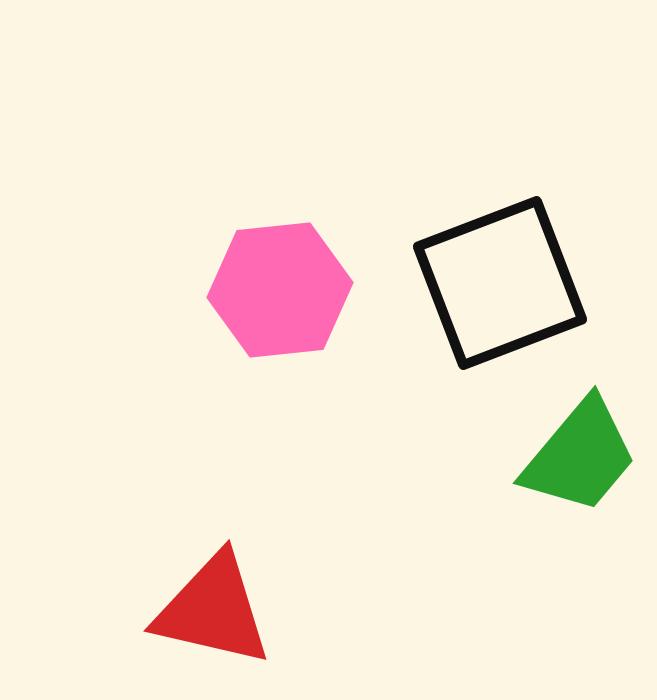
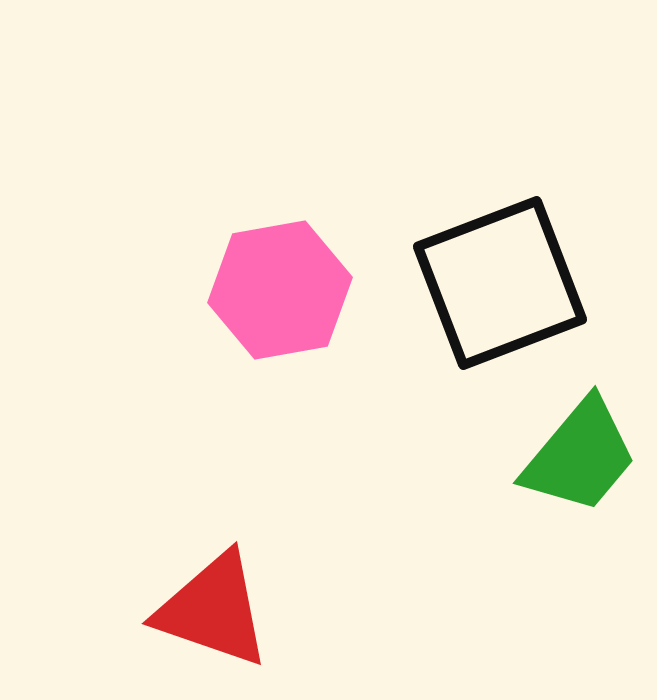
pink hexagon: rotated 4 degrees counterclockwise
red triangle: rotated 6 degrees clockwise
